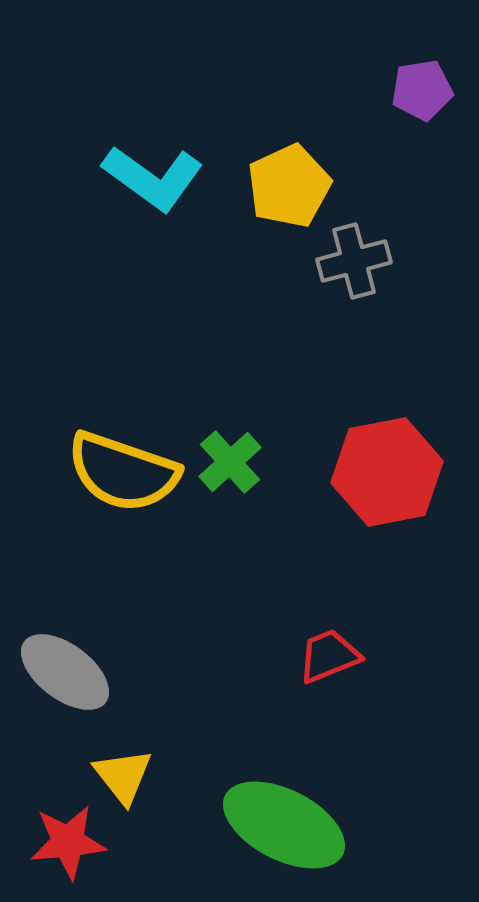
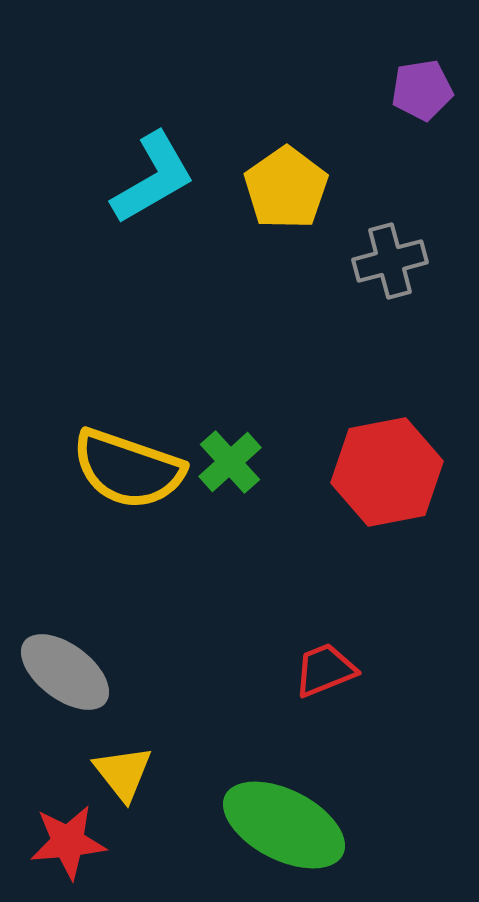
cyan L-shape: rotated 66 degrees counterclockwise
yellow pentagon: moved 3 px left, 2 px down; rotated 10 degrees counterclockwise
gray cross: moved 36 px right
yellow semicircle: moved 5 px right, 3 px up
red trapezoid: moved 4 px left, 14 px down
yellow triangle: moved 3 px up
